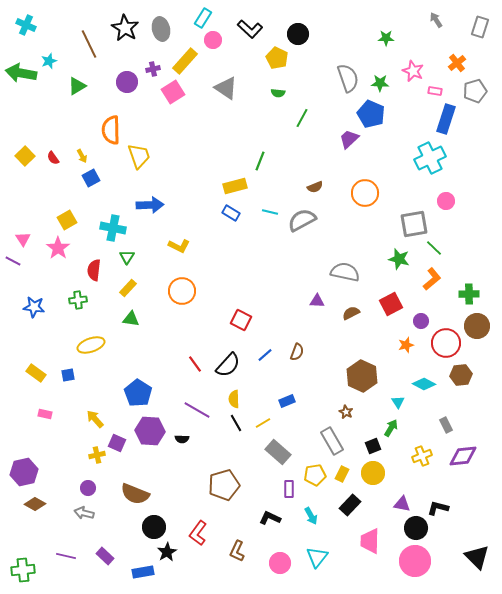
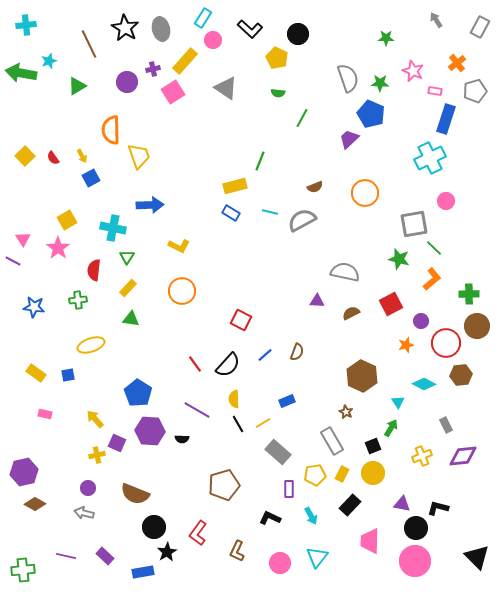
cyan cross at (26, 25): rotated 30 degrees counterclockwise
gray rectangle at (480, 27): rotated 10 degrees clockwise
black line at (236, 423): moved 2 px right, 1 px down
